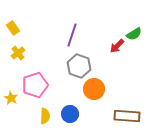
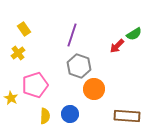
yellow rectangle: moved 11 px right, 1 px down
